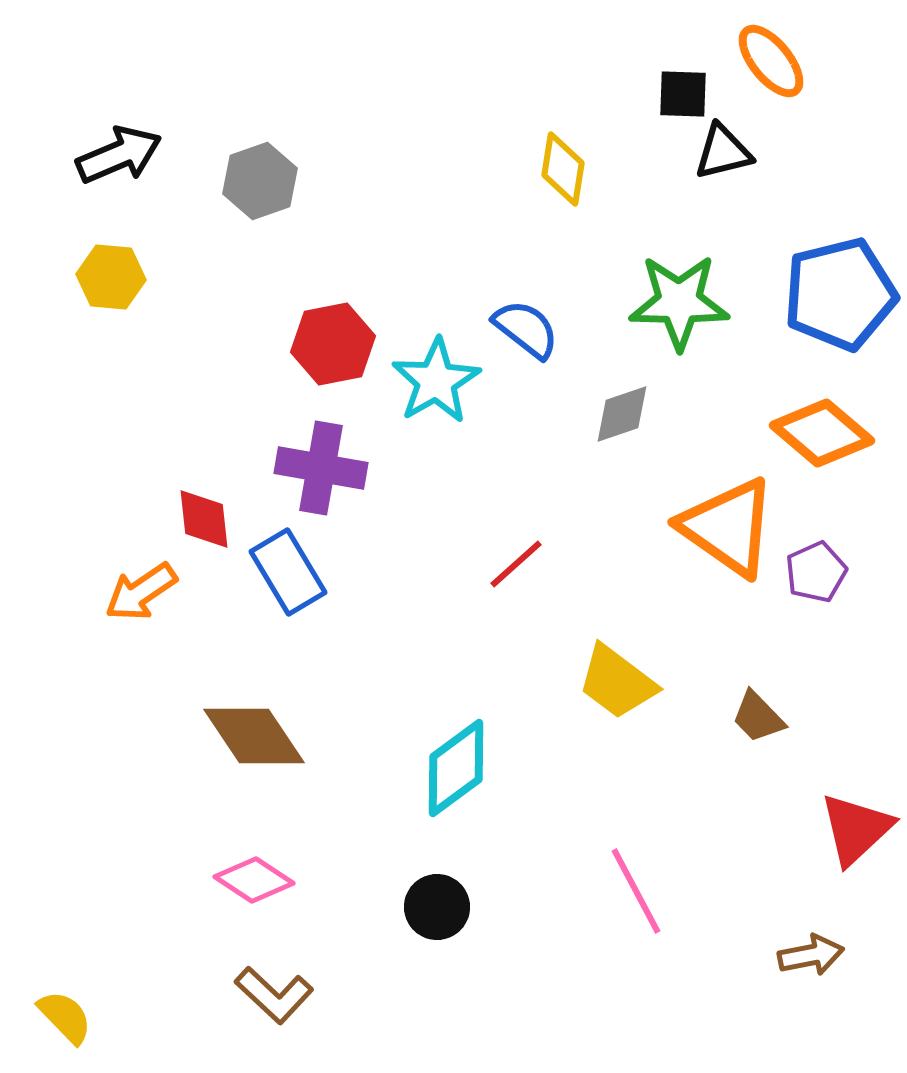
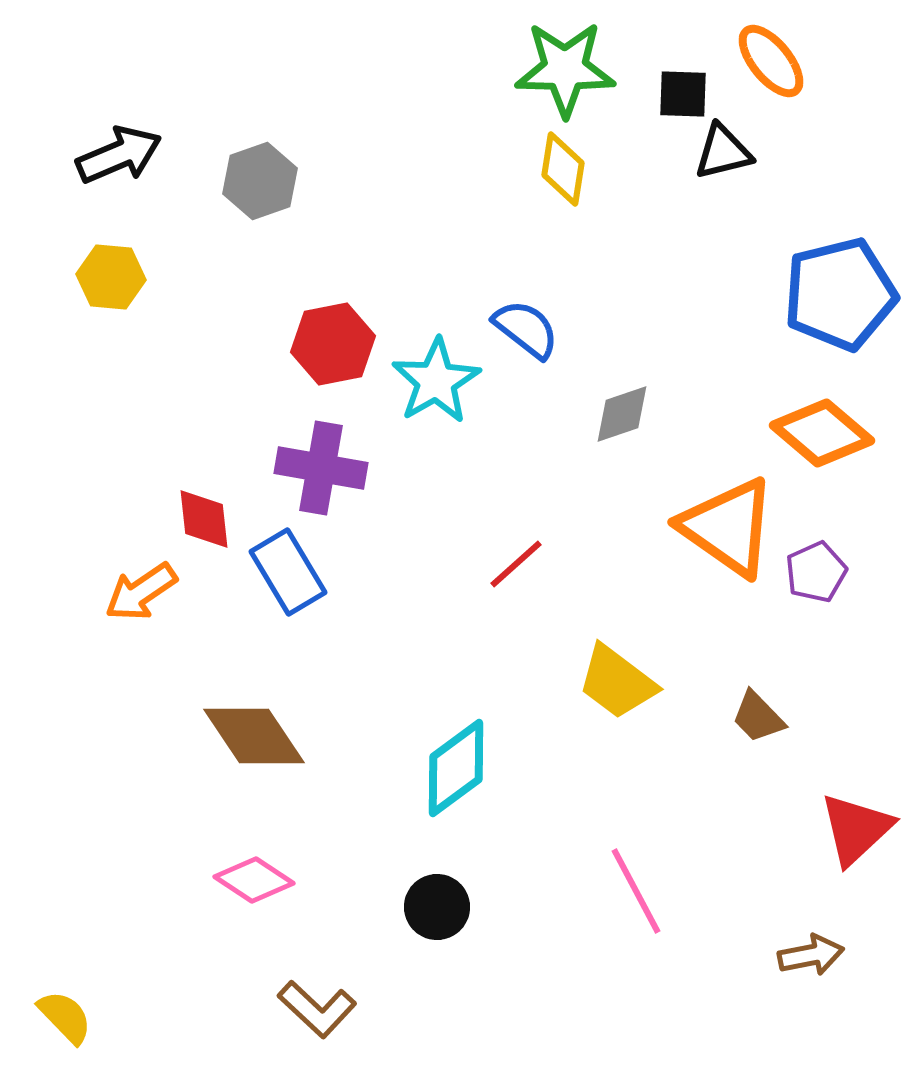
green star: moved 114 px left, 233 px up
brown L-shape: moved 43 px right, 14 px down
